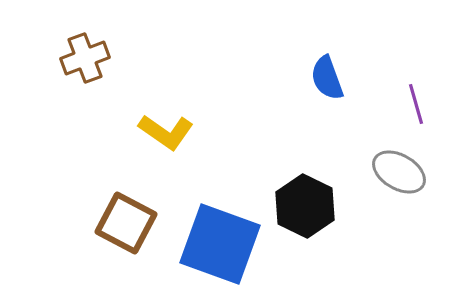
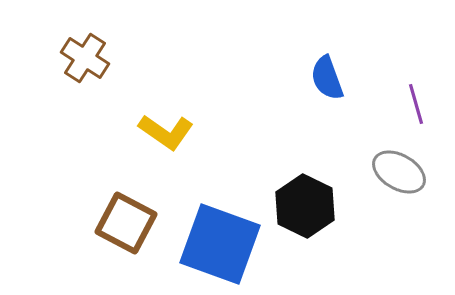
brown cross: rotated 36 degrees counterclockwise
